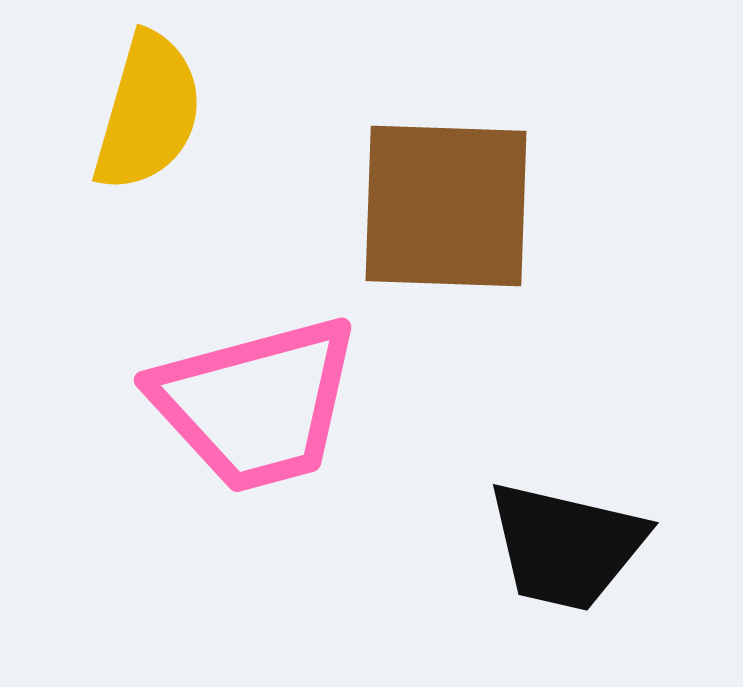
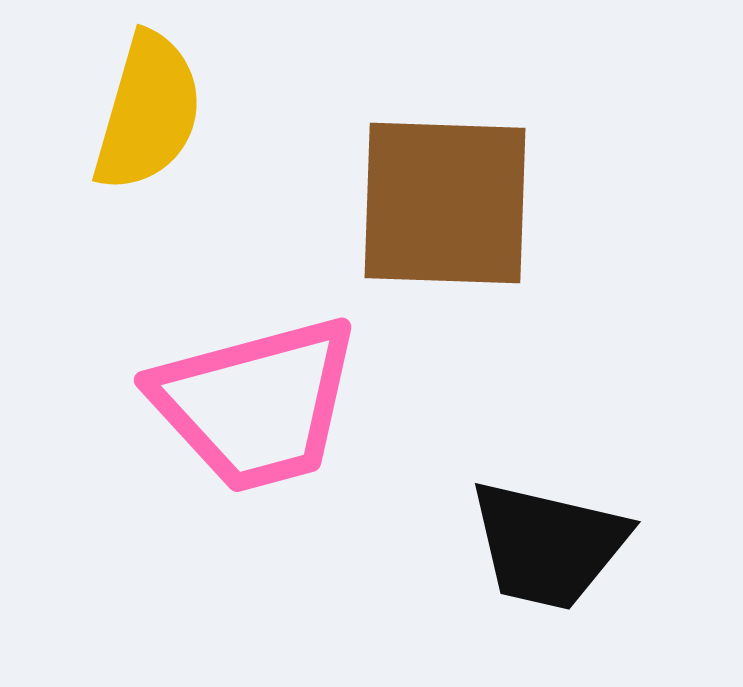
brown square: moved 1 px left, 3 px up
black trapezoid: moved 18 px left, 1 px up
